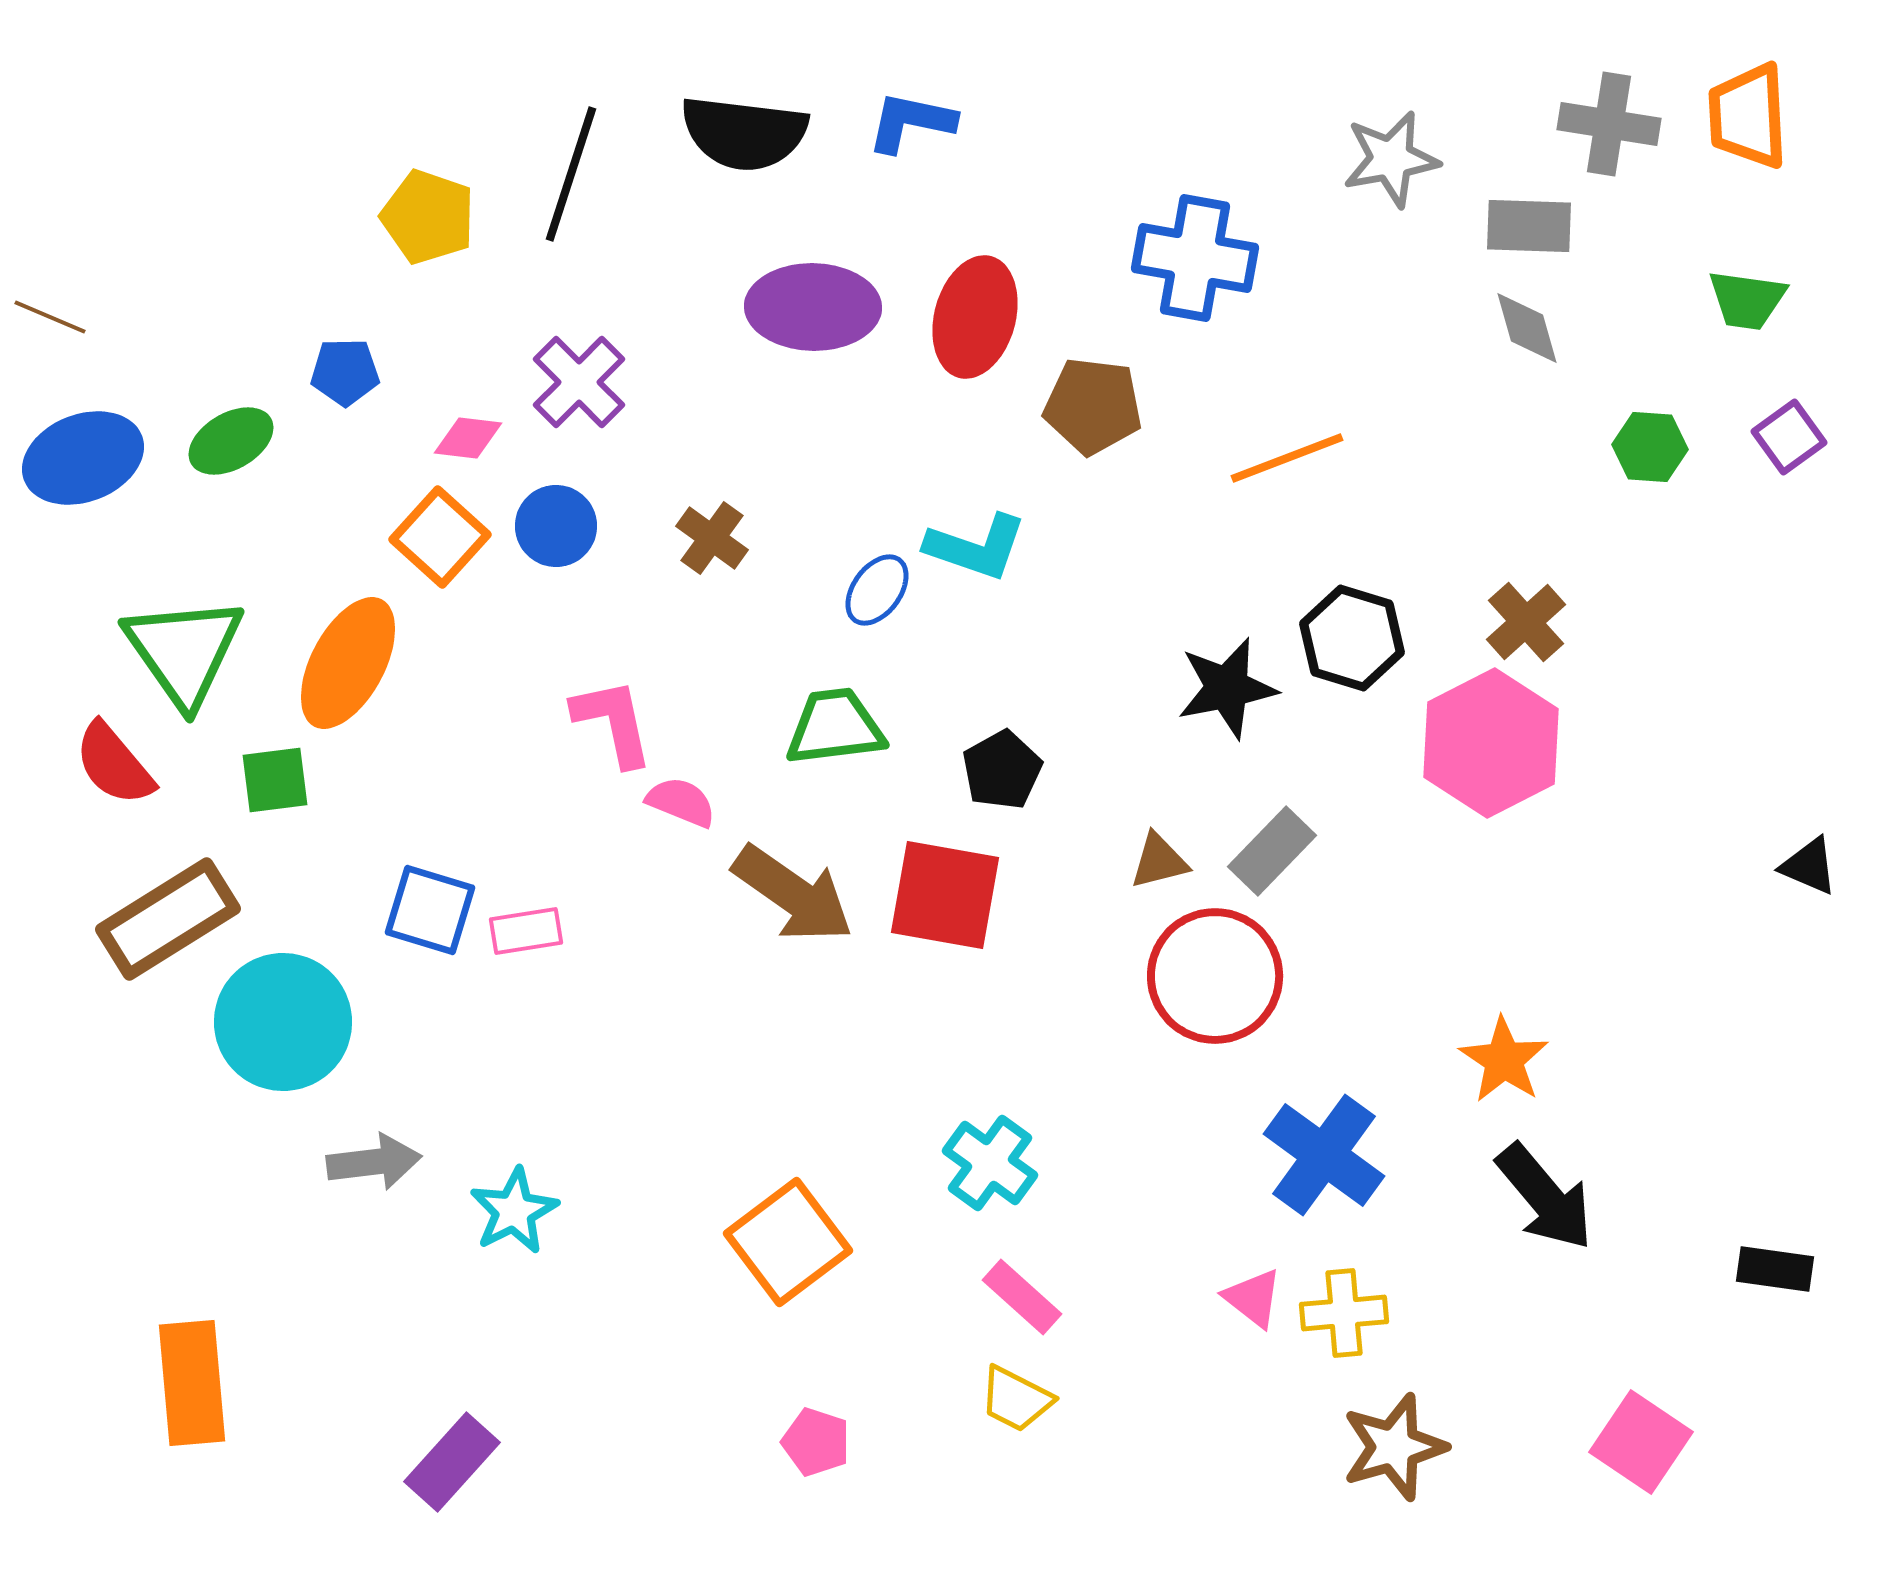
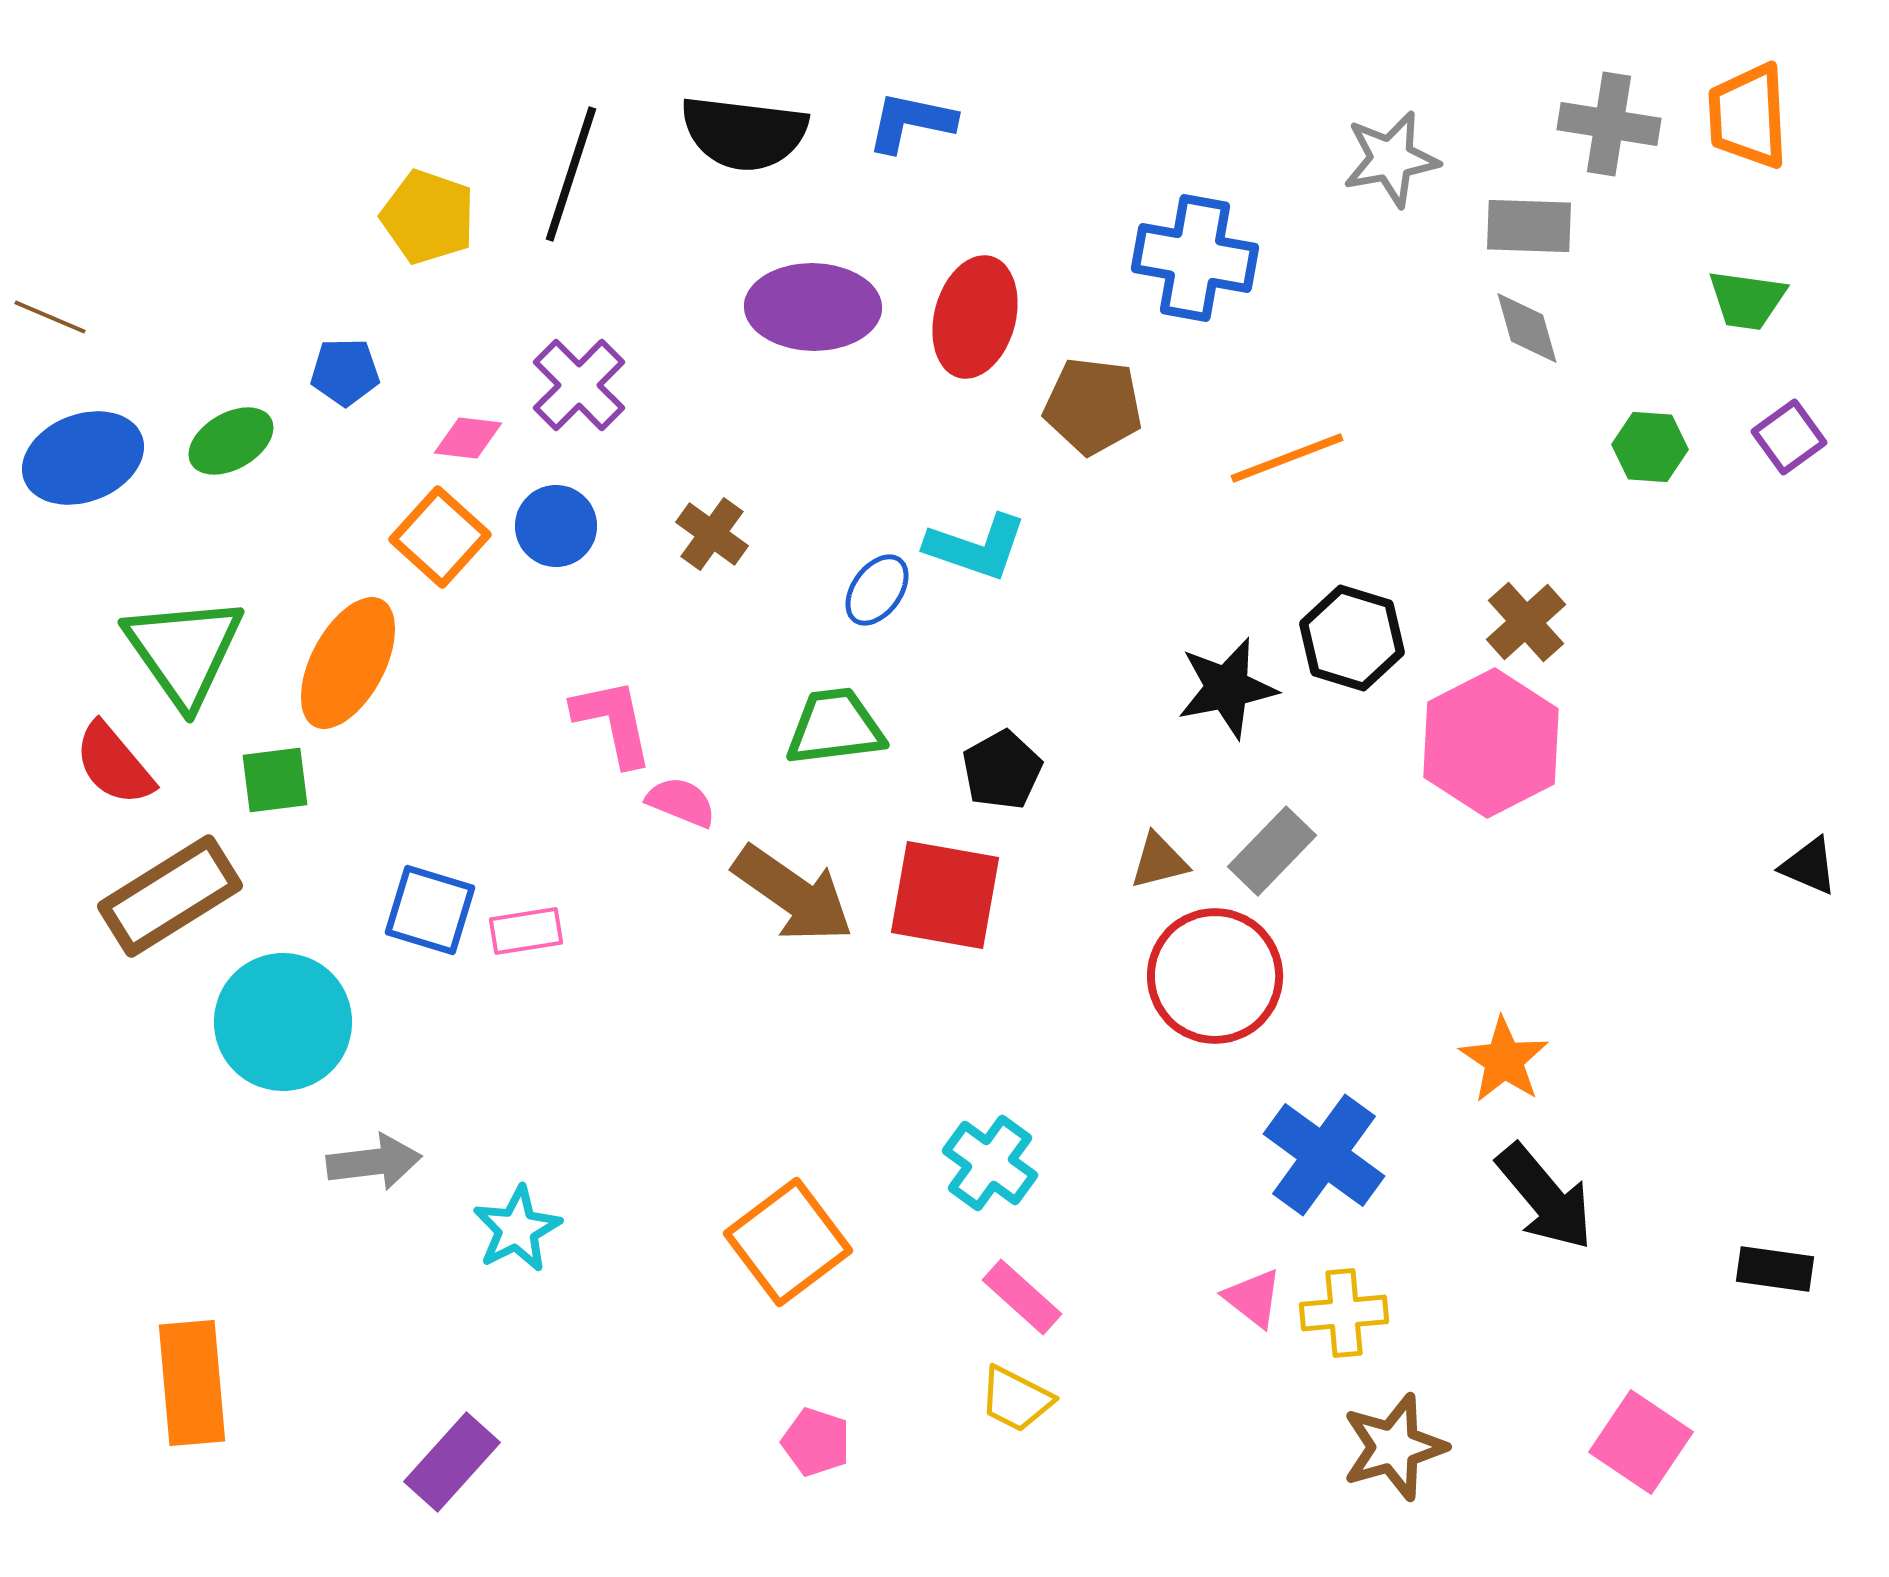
purple cross at (579, 382): moved 3 px down
brown cross at (712, 538): moved 4 px up
brown rectangle at (168, 919): moved 2 px right, 23 px up
cyan star at (514, 1211): moved 3 px right, 18 px down
